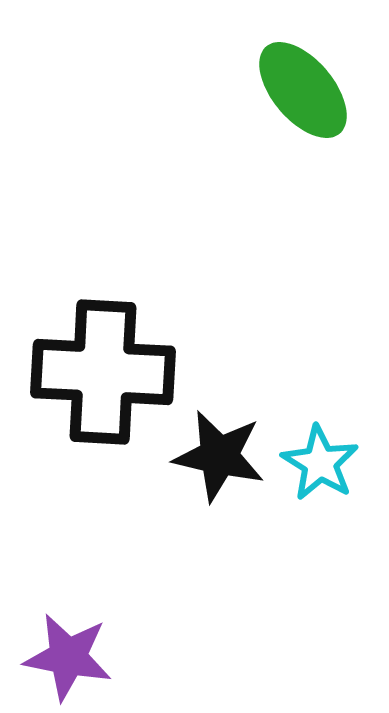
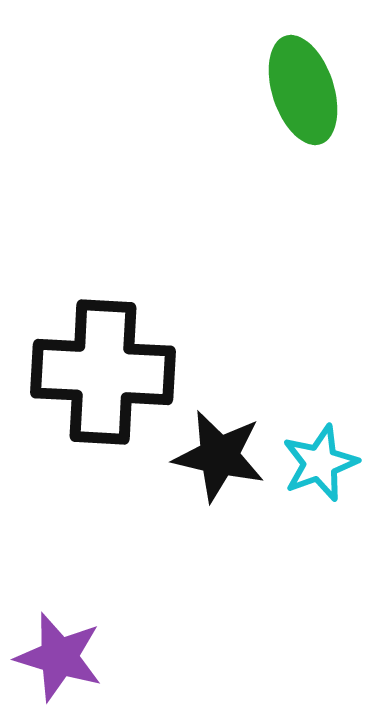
green ellipse: rotated 22 degrees clockwise
cyan star: rotated 20 degrees clockwise
purple star: moved 9 px left; rotated 6 degrees clockwise
